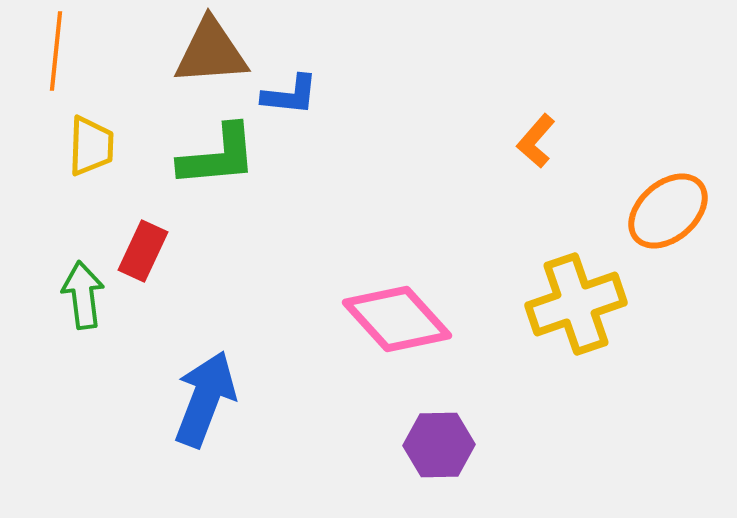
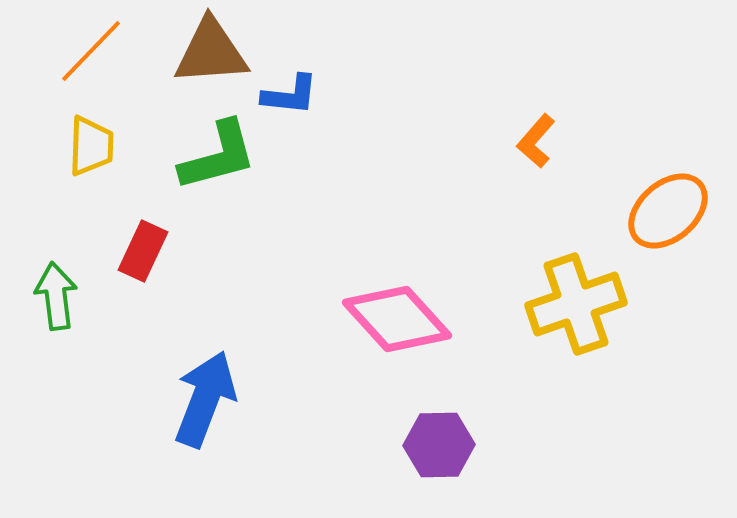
orange line: moved 35 px right; rotated 38 degrees clockwise
green L-shape: rotated 10 degrees counterclockwise
green arrow: moved 27 px left, 1 px down
